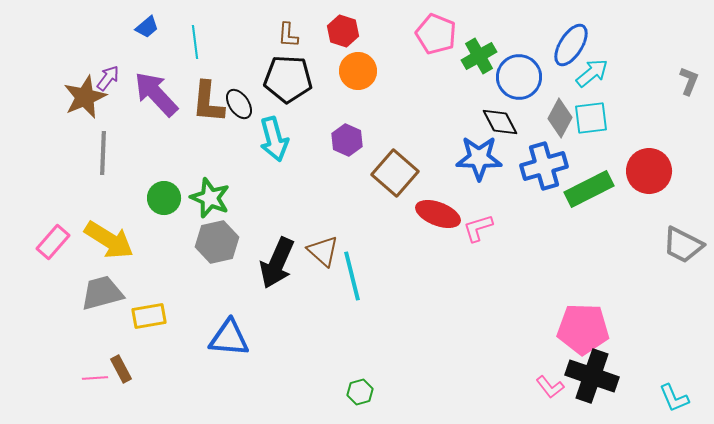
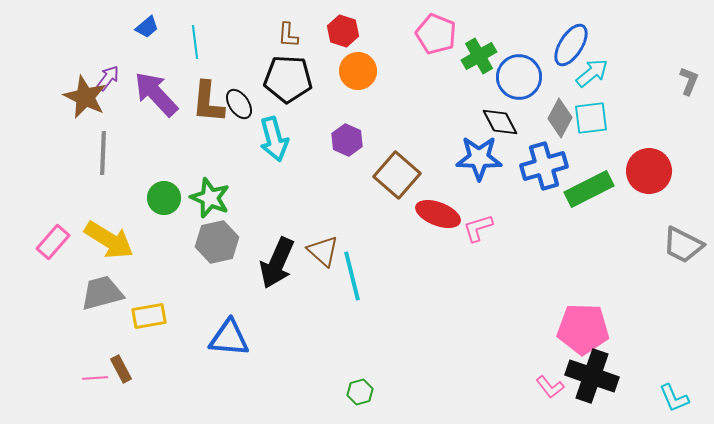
brown star at (85, 97): rotated 24 degrees counterclockwise
brown square at (395, 173): moved 2 px right, 2 px down
